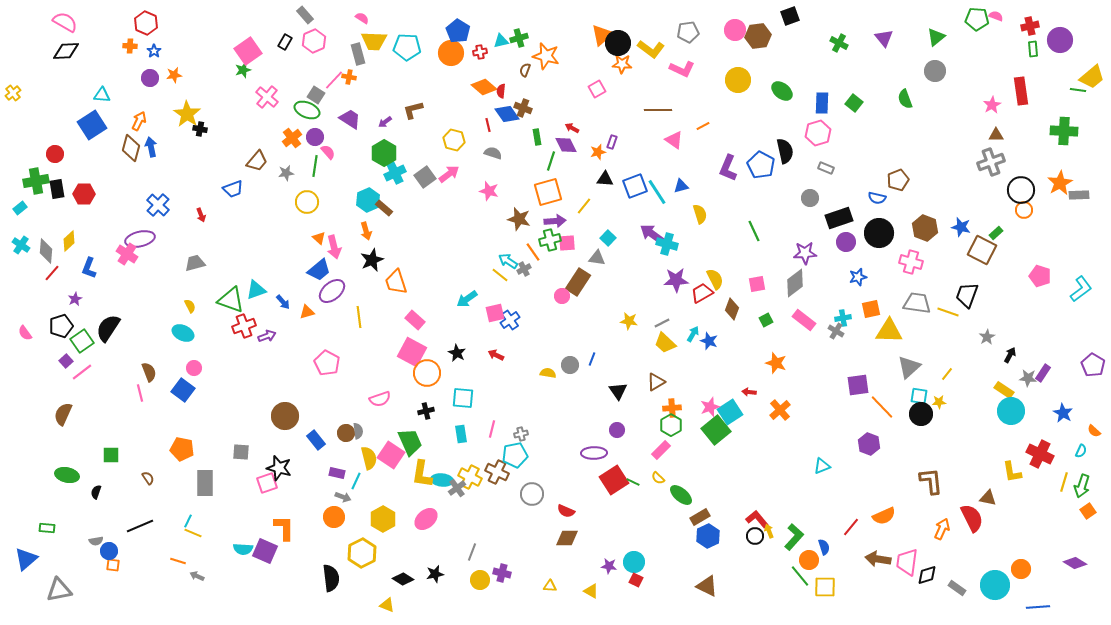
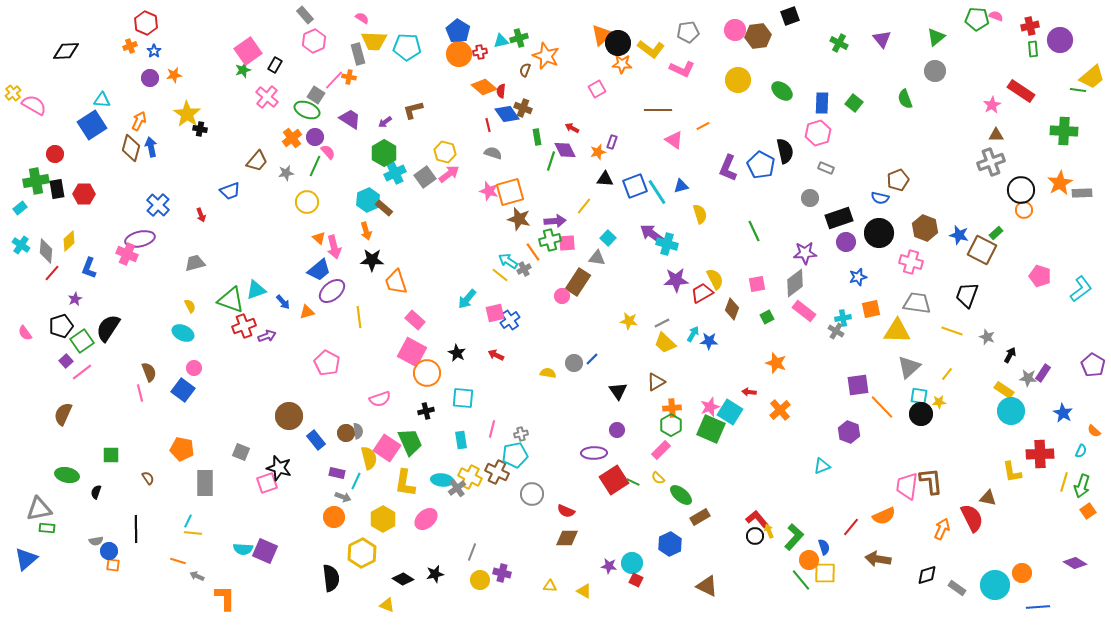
pink semicircle at (65, 22): moved 31 px left, 83 px down
purple triangle at (884, 38): moved 2 px left, 1 px down
black rectangle at (285, 42): moved 10 px left, 23 px down
orange cross at (130, 46): rotated 24 degrees counterclockwise
orange circle at (451, 53): moved 8 px right, 1 px down
orange star at (546, 56): rotated 8 degrees clockwise
red rectangle at (1021, 91): rotated 48 degrees counterclockwise
cyan triangle at (102, 95): moved 5 px down
yellow hexagon at (454, 140): moved 9 px left, 12 px down
purple diamond at (566, 145): moved 1 px left, 5 px down
green line at (315, 166): rotated 15 degrees clockwise
blue trapezoid at (233, 189): moved 3 px left, 2 px down
orange square at (548, 192): moved 38 px left
gray rectangle at (1079, 195): moved 3 px right, 2 px up
blue semicircle at (877, 198): moved 3 px right
blue star at (961, 227): moved 2 px left, 8 px down
pink cross at (127, 254): rotated 10 degrees counterclockwise
black star at (372, 260): rotated 25 degrees clockwise
cyan arrow at (467, 299): rotated 15 degrees counterclockwise
yellow line at (948, 312): moved 4 px right, 19 px down
green square at (766, 320): moved 1 px right, 3 px up
pink rectangle at (804, 320): moved 9 px up
yellow triangle at (889, 331): moved 8 px right
gray star at (987, 337): rotated 21 degrees counterclockwise
blue star at (709, 341): rotated 18 degrees counterclockwise
blue line at (592, 359): rotated 24 degrees clockwise
gray circle at (570, 365): moved 4 px right, 2 px up
cyan square at (730, 412): rotated 25 degrees counterclockwise
brown circle at (285, 416): moved 4 px right
green square at (716, 430): moved 5 px left, 1 px up; rotated 28 degrees counterclockwise
cyan rectangle at (461, 434): moved 6 px down
purple hexagon at (869, 444): moved 20 px left, 12 px up
gray square at (241, 452): rotated 18 degrees clockwise
red cross at (1040, 454): rotated 28 degrees counterclockwise
pink square at (391, 455): moved 4 px left, 7 px up
yellow L-shape at (422, 474): moved 17 px left, 9 px down
black line at (140, 526): moved 4 px left, 3 px down; rotated 68 degrees counterclockwise
orange L-shape at (284, 528): moved 59 px left, 70 px down
yellow line at (193, 533): rotated 18 degrees counterclockwise
blue hexagon at (708, 536): moved 38 px left, 8 px down
cyan circle at (634, 562): moved 2 px left, 1 px down
pink trapezoid at (907, 562): moved 76 px up
orange circle at (1021, 569): moved 1 px right, 4 px down
green line at (800, 576): moved 1 px right, 4 px down
yellow square at (825, 587): moved 14 px up
gray triangle at (59, 590): moved 20 px left, 81 px up
yellow triangle at (591, 591): moved 7 px left
